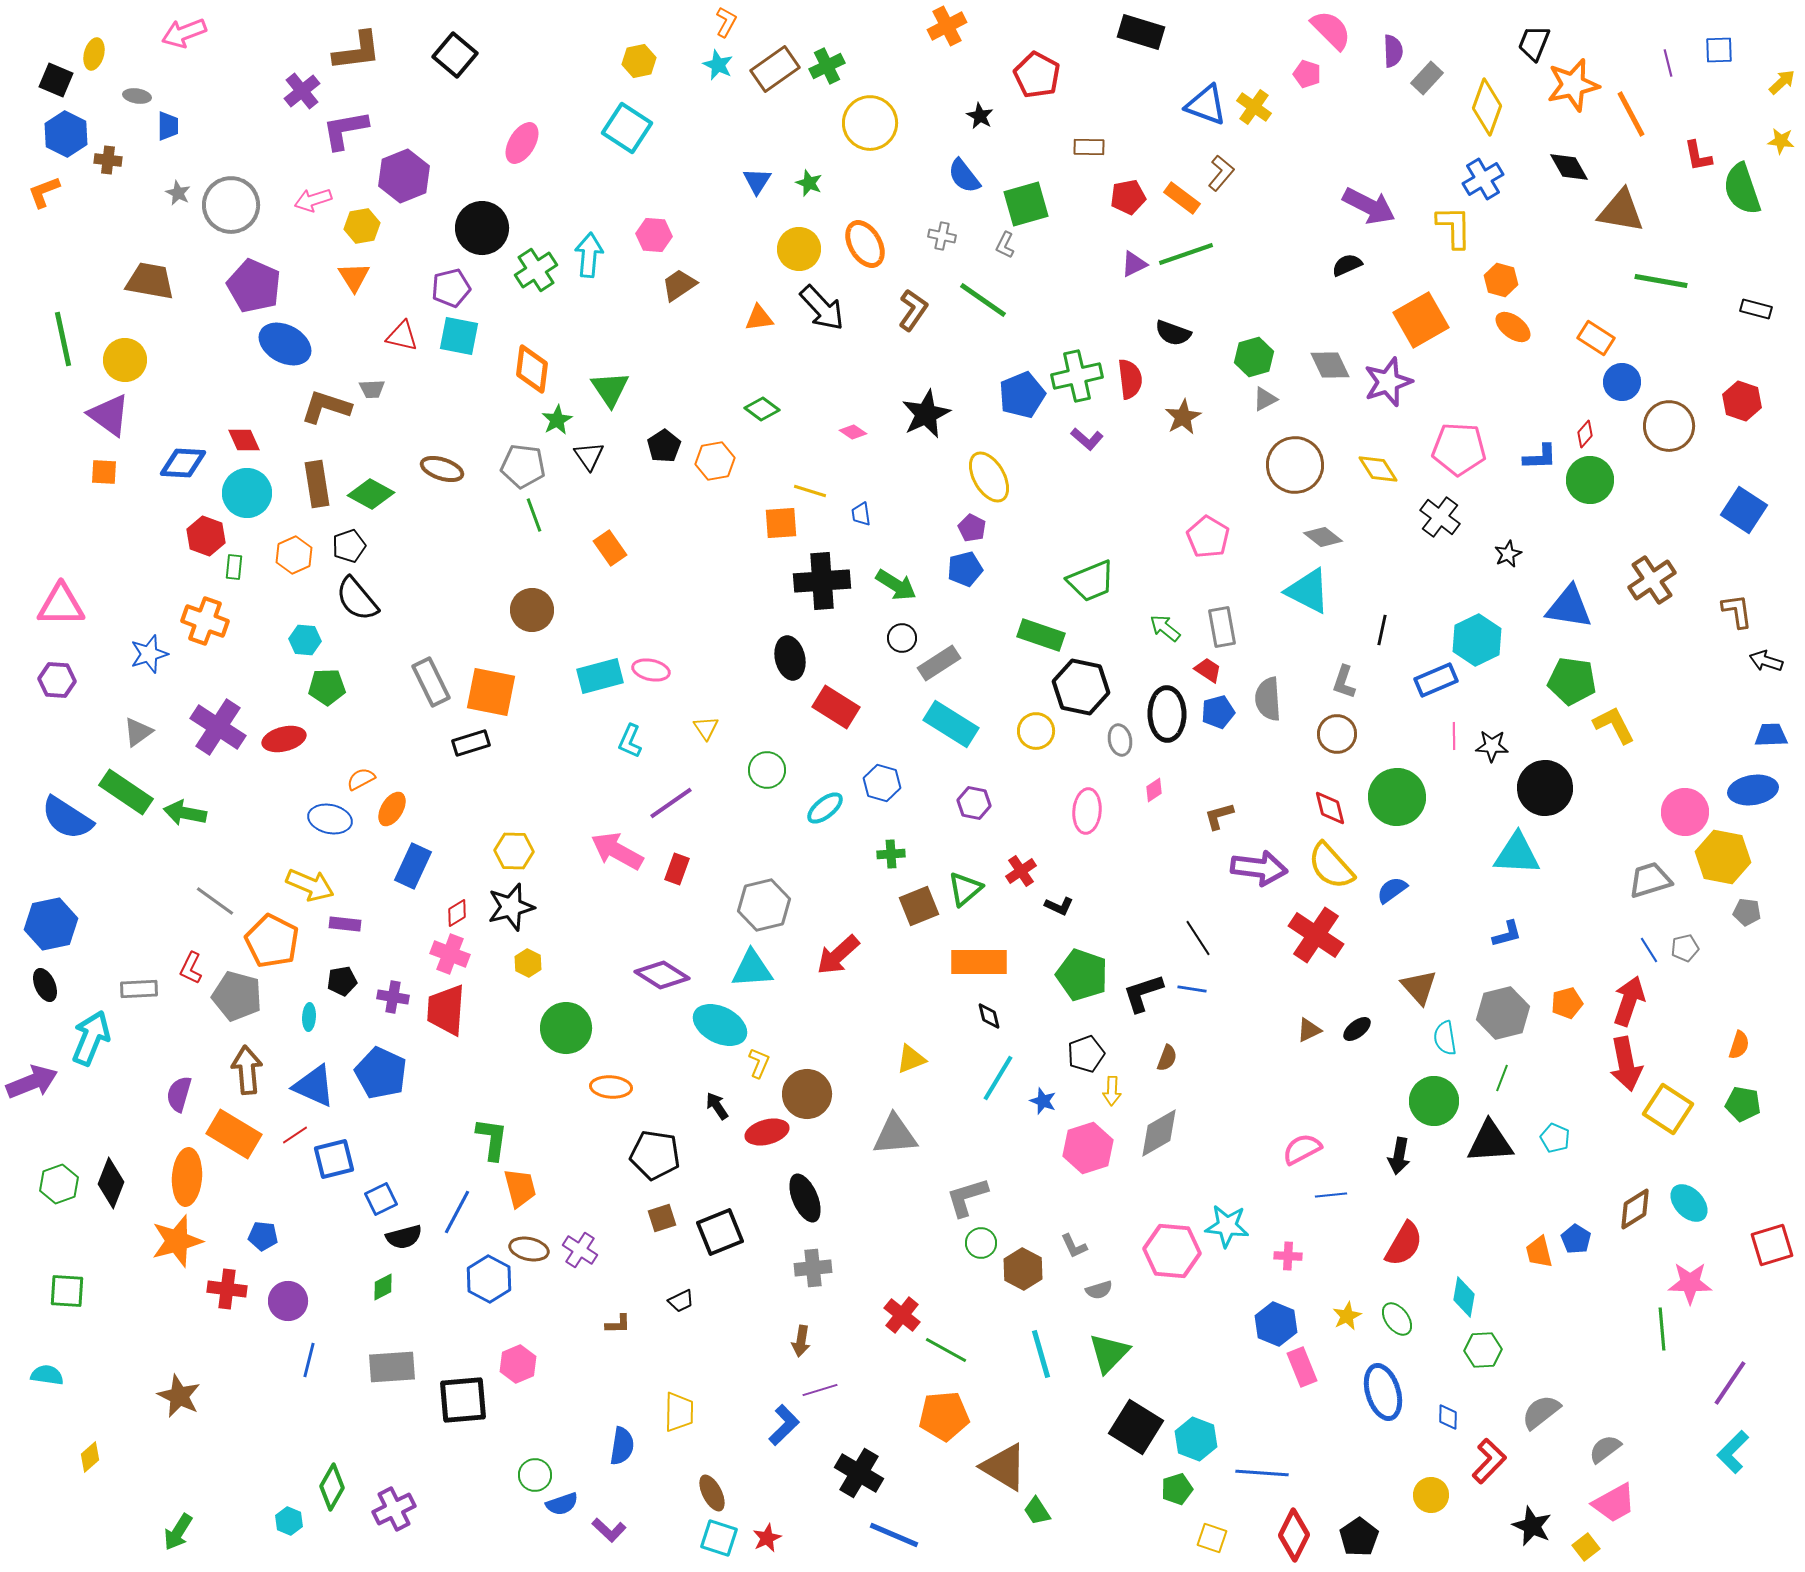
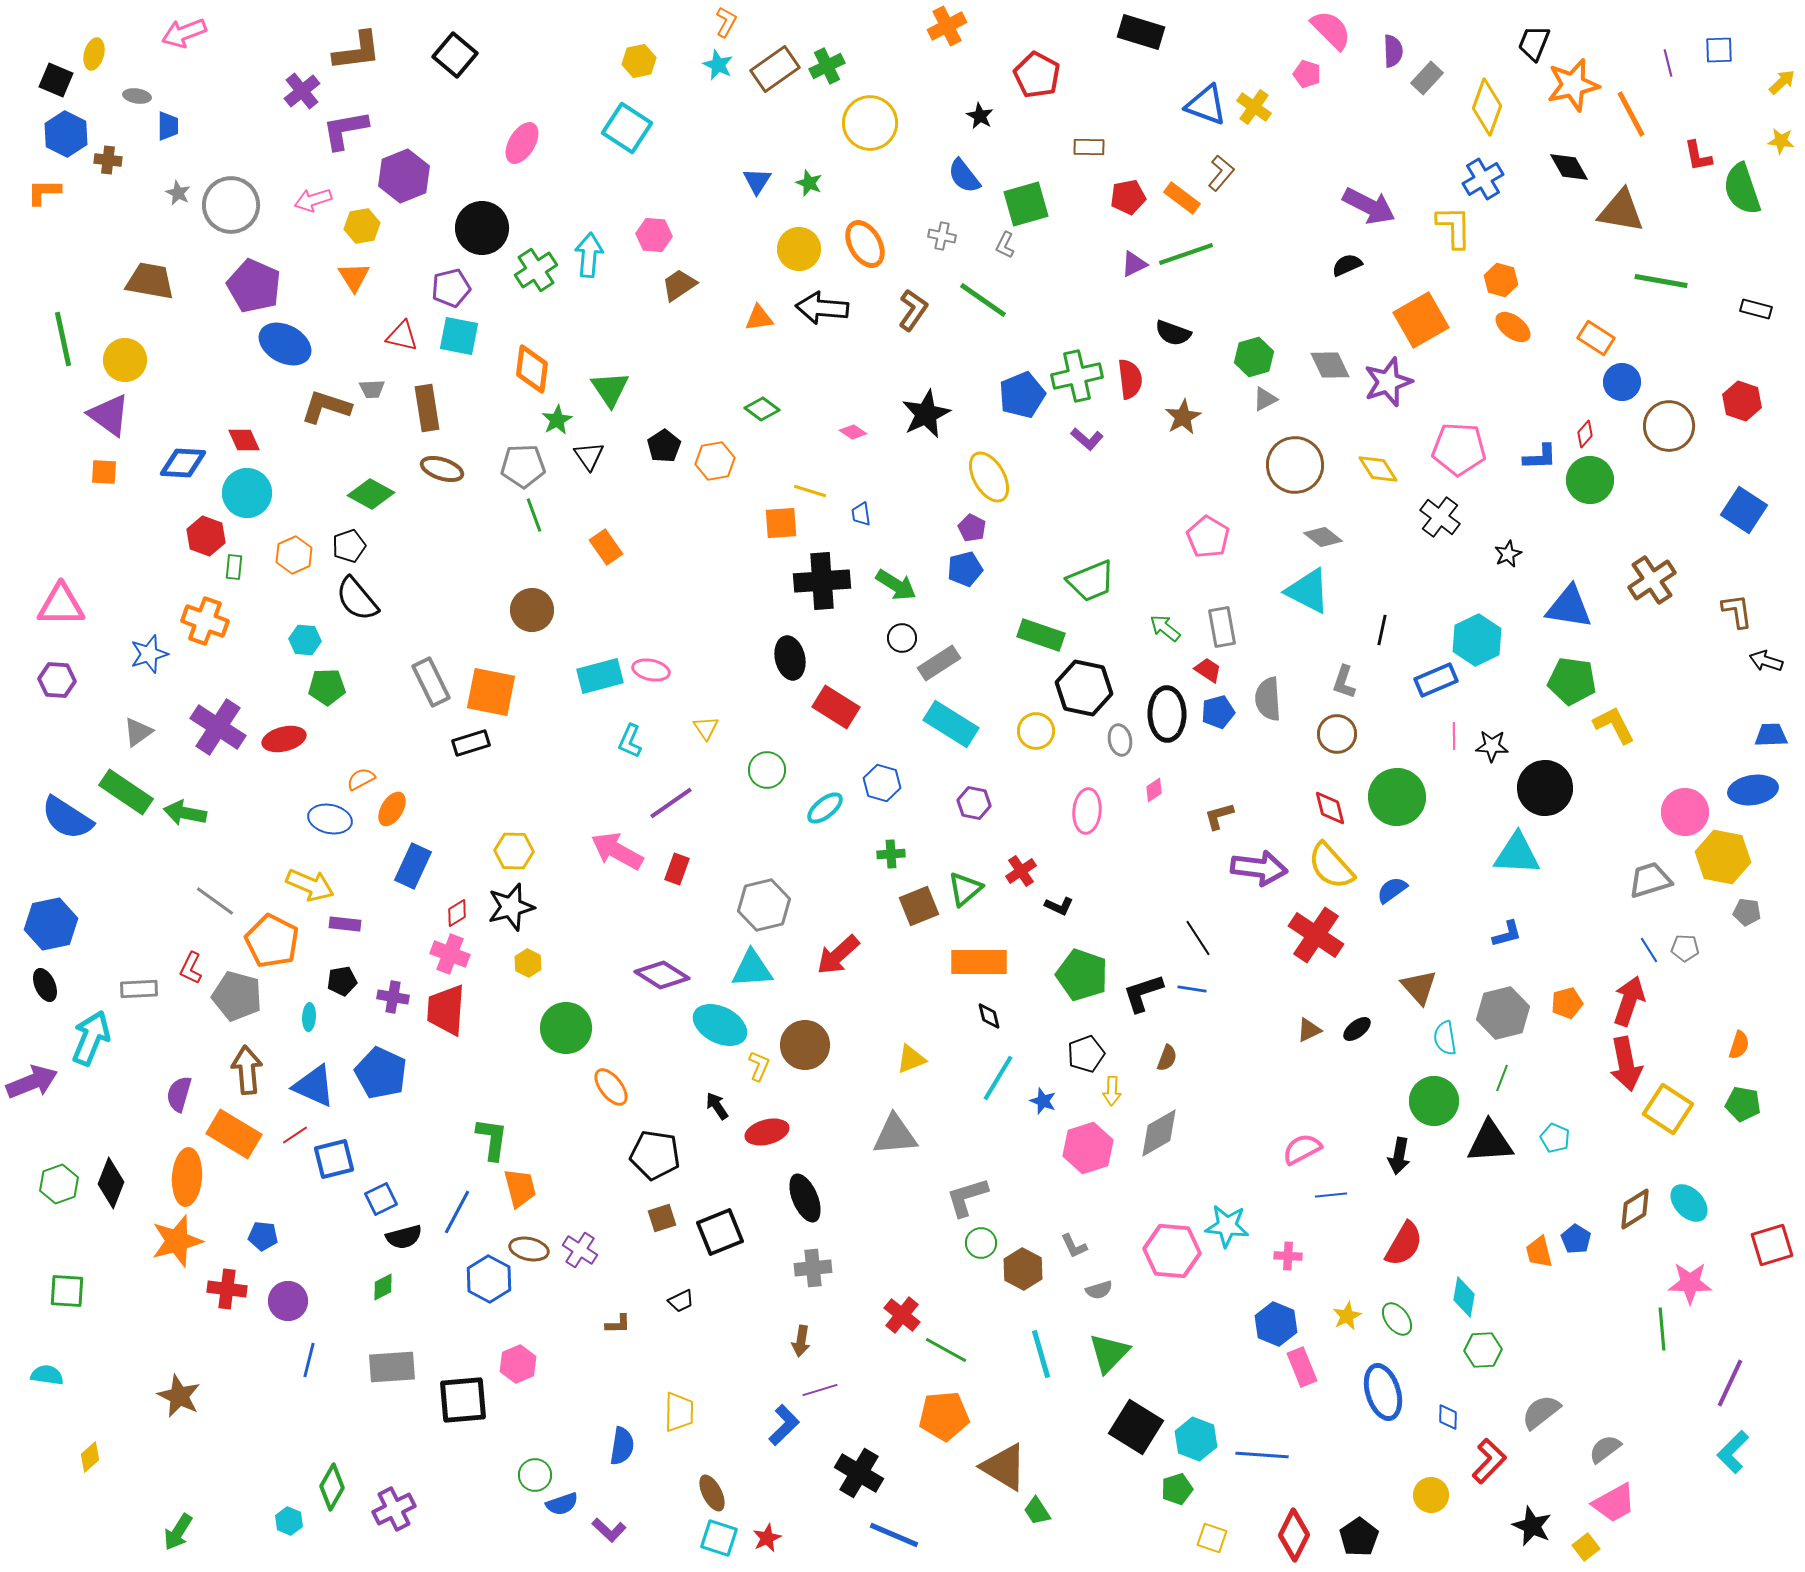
orange L-shape at (44, 192): rotated 21 degrees clockwise
black arrow at (822, 308): rotated 138 degrees clockwise
gray pentagon at (523, 466): rotated 9 degrees counterclockwise
brown rectangle at (317, 484): moved 110 px right, 76 px up
orange rectangle at (610, 548): moved 4 px left, 1 px up
black hexagon at (1081, 687): moved 3 px right, 1 px down
gray pentagon at (1685, 948): rotated 16 degrees clockwise
yellow L-shape at (759, 1063): moved 3 px down
orange ellipse at (611, 1087): rotated 48 degrees clockwise
brown circle at (807, 1094): moved 2 px left, 49 px up
purple line at (1730, 1383): rotated 9 degrees counterclockwise
blue line at (1262, 1473): moved 18 px up
